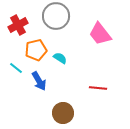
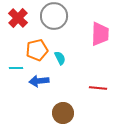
gray circle: moved 2 px left
red cross: moved 7 px up; rotated 18 degrees counterclockwise
pink trapezoid: rotated 140 degrees counterclockwise
orange pentagon: moved 1 px right
cyan semicircle: rotated 32 degrees clockwise
cyan line: rotated 40 degrees counterclockwise
blue arrow: rotated 114 degrees clockwise
